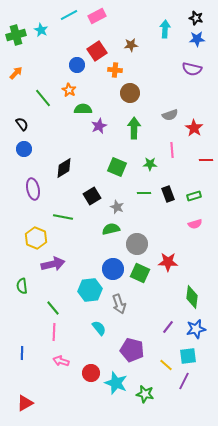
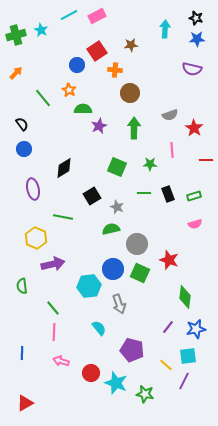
red star at (168, 262): moved 1 px right, 2 px up; rotated 18 degrees clockwise
cyan hexagon at (90, 290): moved 1 px left, 4 px up
green diamond at (192, 297): moved 7 px left
